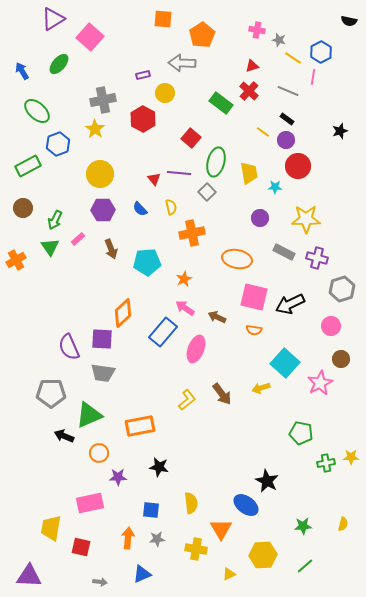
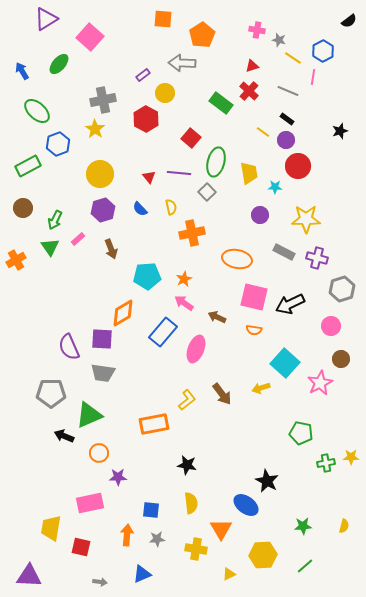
purple triangle at (53, 19): moved 7 px left
black semicircle at (349, 21): rotated 49 degrees counterclockwise
blue hexagon at (321, 52): moved 2 px right, 1 px up
purple rectangle at (143, 75): rotated 24 degrees counterclockwise
red hexagon at (143, 119): moved 3 px right
red triangle at (154, 179): moved 5 px left, 2 px up
purple hexagon at (103, 210): rotated 15 degrees counterclockwise
purple circle at (260, 218): moved 3 px up
cyan pentagon at (147, 262): moved 14 px down
pink arrow at (185, 308): moved 1 px left, 5 px up
orange diamond at (123, 313): rotated 12 degrees clockwise
orange rectangle at (140, 426): moved 14 px right, 2 px up
black star at (159, 467): moved 28 px right, 2 px up
yellow semicircle at (343, 524): moved 1 px right, 2 px down
orange arrow at (128, 538): moved 1 px left, 3 px up
